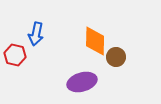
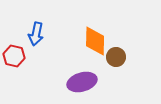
red hexagon: moved 1 px left, 1 px down
